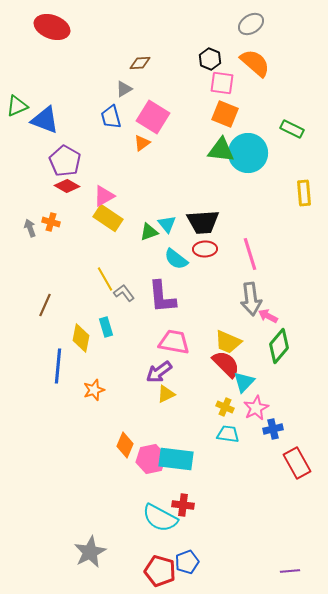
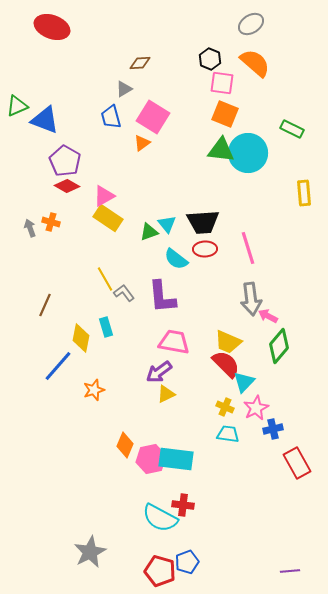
pink line at (250, 254): moved 2 px left, 6 px up
blue line at (58, 366): rotated 36 degrees clockwise
